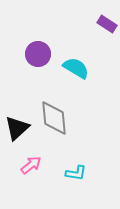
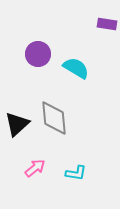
purple rectangle: rotated 24 degrees counterclockwise
black triangle: moved 4 px up
pink arrow: moved 4 px right, 3 px down
